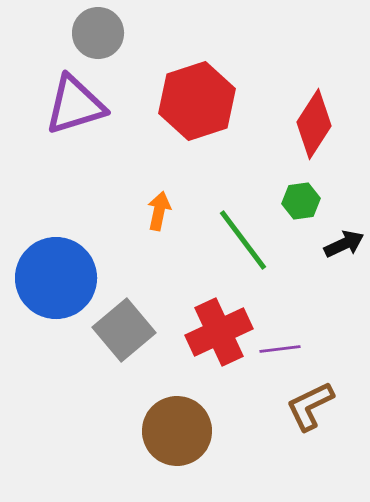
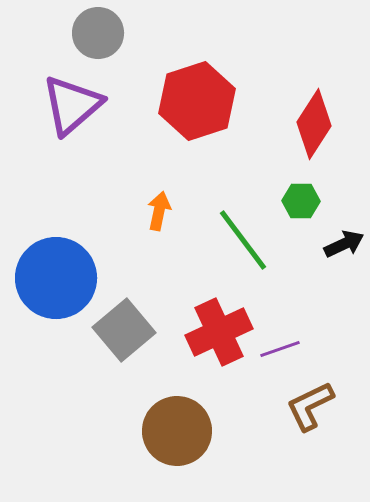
purple triangle: moved 3 px left; rotated 24 degrees counterclockwise
green hexagon: rotated 9 degrees clockwise
purple line: rotated 12 degrees counterclockwise
